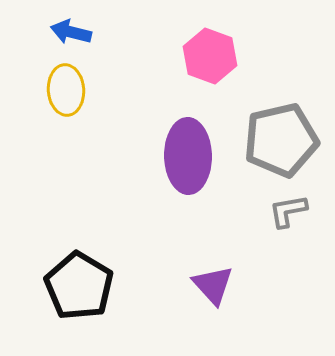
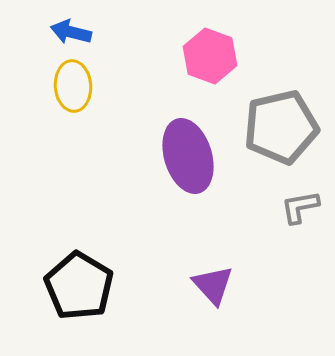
yellow ellipse: moved 7 px right, 4 px up
gray pentagon: moved 13 px up
purple ellipse: rotated 16 degrees counterclockwise
gray L-shape: moved 12 px right, 4 px up
